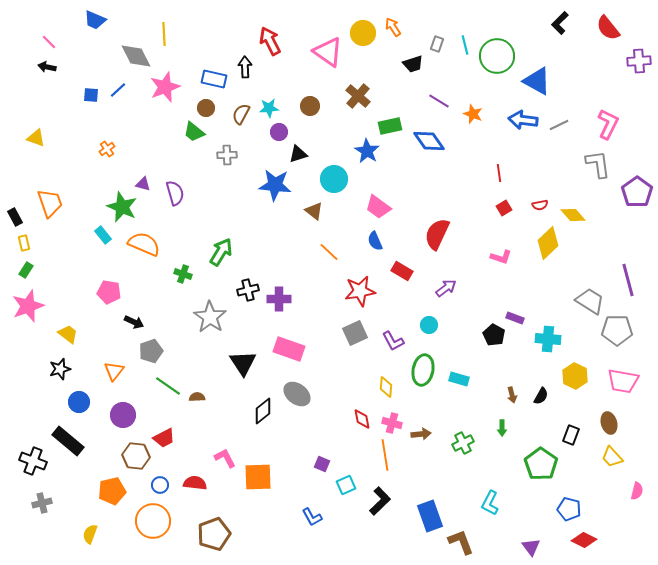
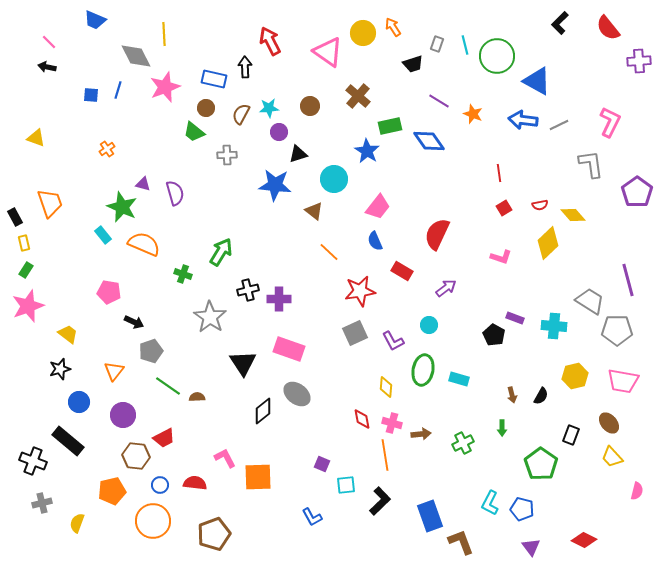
blue line at (118, 90): rotated 30 degrees counterclockwise
pink L-shape at (608, 124): moved 2 px right, 2 px up
gray L-shape at (598, 164): moved 7 px left
pink trapezoid at (378, 207): rotated 88 degrees counterclockwise
cyan cross at (548, 339): moved 6 px right, 13 px up
yellow hexagon at (575, 376): rotated 20 degrees clockwise
brown ellipse at (609, 423): rotated 25 degrees counterclockwise
cyan square at (346, 485): rotated 18 degrees clockwise
blue pentagon at (569, 509): moved 47 px left
yellow semicircle at (90, 534): moved 13 px left, 11 px up
